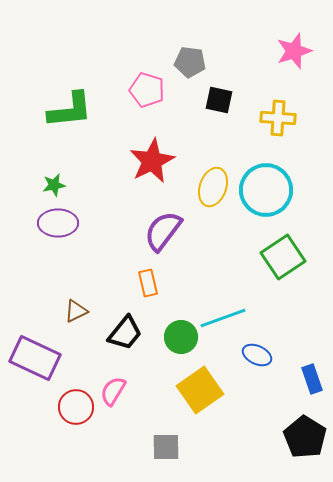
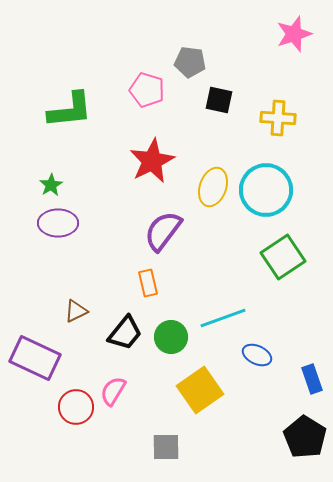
pink star: moved 17 px up
green star: moved 3 px left; rotated 20 degrees counterclockwise
green circle: moved 10 px left
